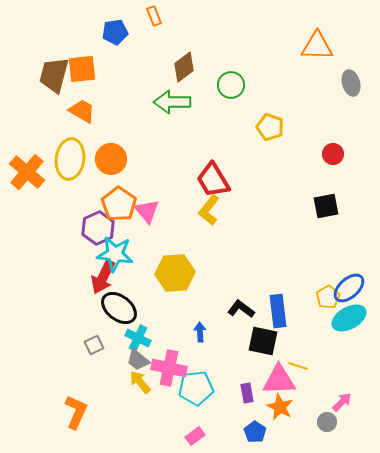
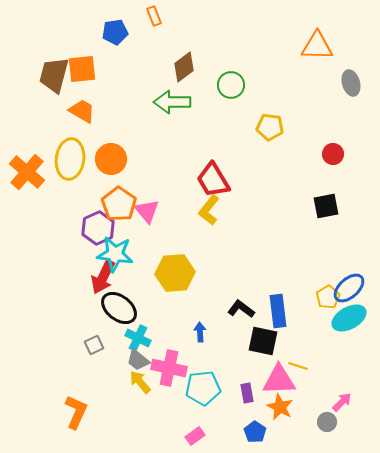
yellow pentagon at (270, 127): rotated 12 degrees counterclockwise
cyan pentagon at (196, 388): moved 7 px right
